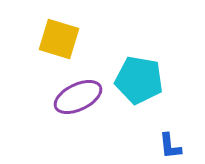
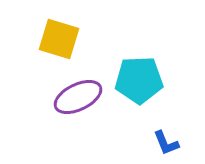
cyan pentagon: rotated 12 degrees counterclockwise
blue L-shape: moved 4 px left, 3 px up; rotated 16 degrees counterclockwise
